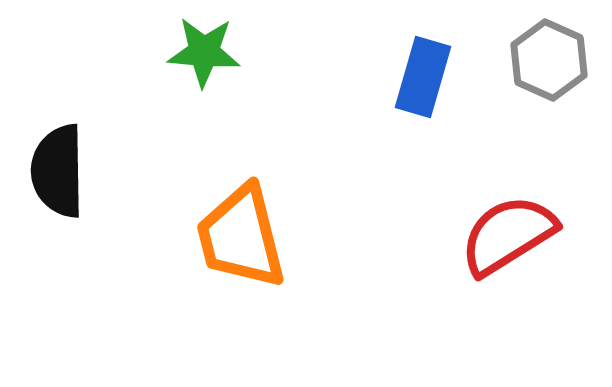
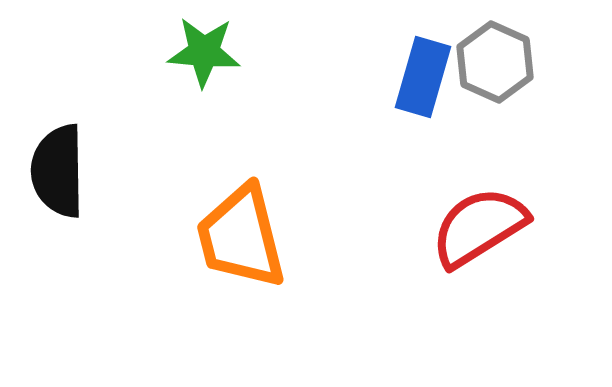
gray hexagon: moved 54 px left, 2 px down
red semicircle: moved 29 px left, 8 px up
